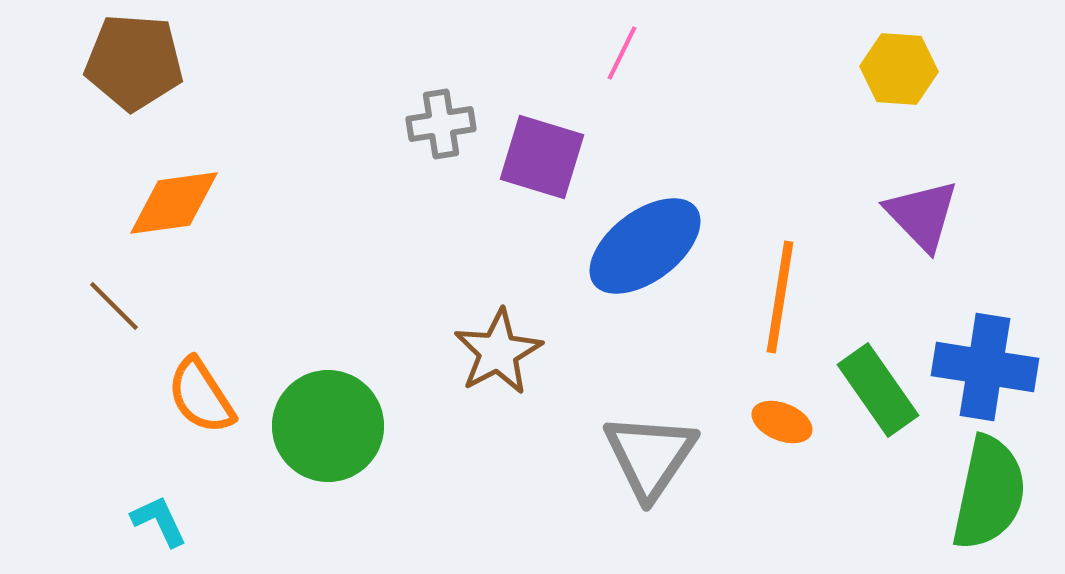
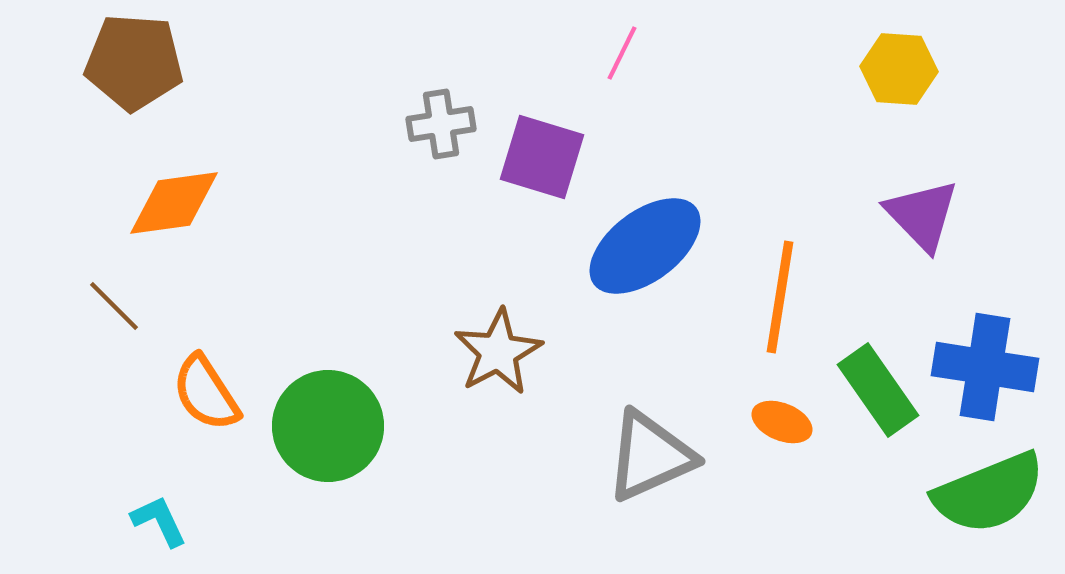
orange semicircle: moved 5 px right, 3 px up
gray triangle: rotated 32 degrees clockwise
green semicircle: rotated 56 degrees clockwise
